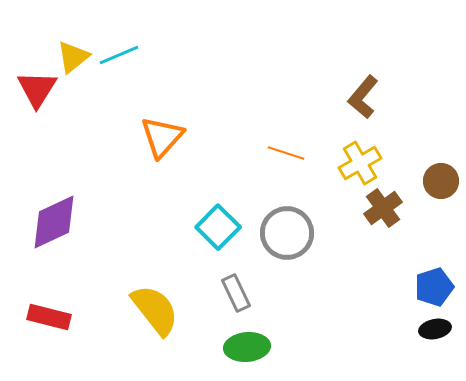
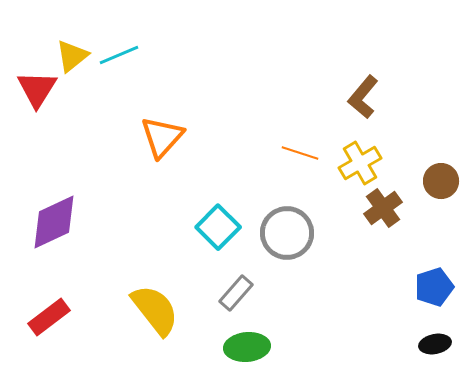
yellow triangle: moved 1 px left, 1 px up
orange line: moved 14 px right
gray rectangle: rotated 66 degrees clockwise
red rectangle: rotated 51 degrees counterclockwise
black ellipse: moved 15 px down
